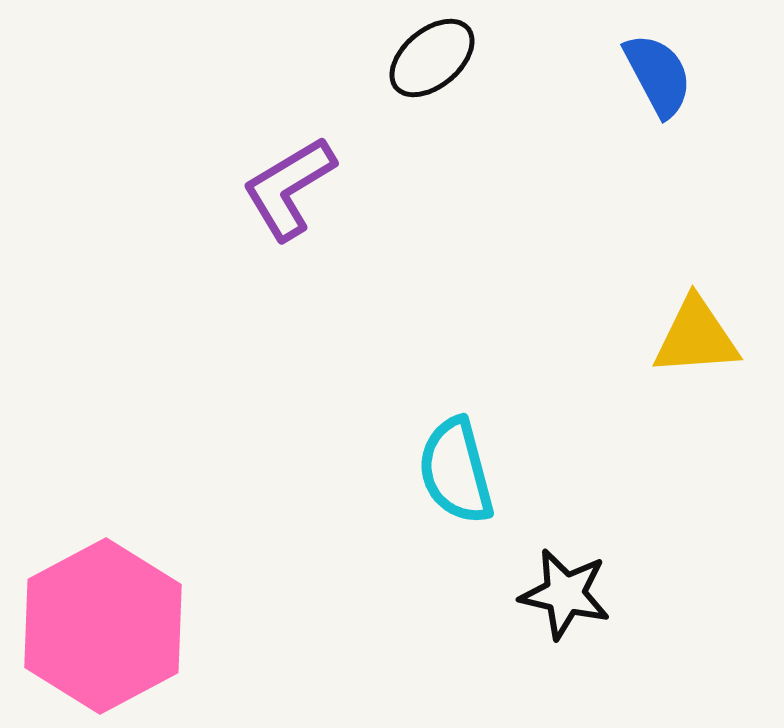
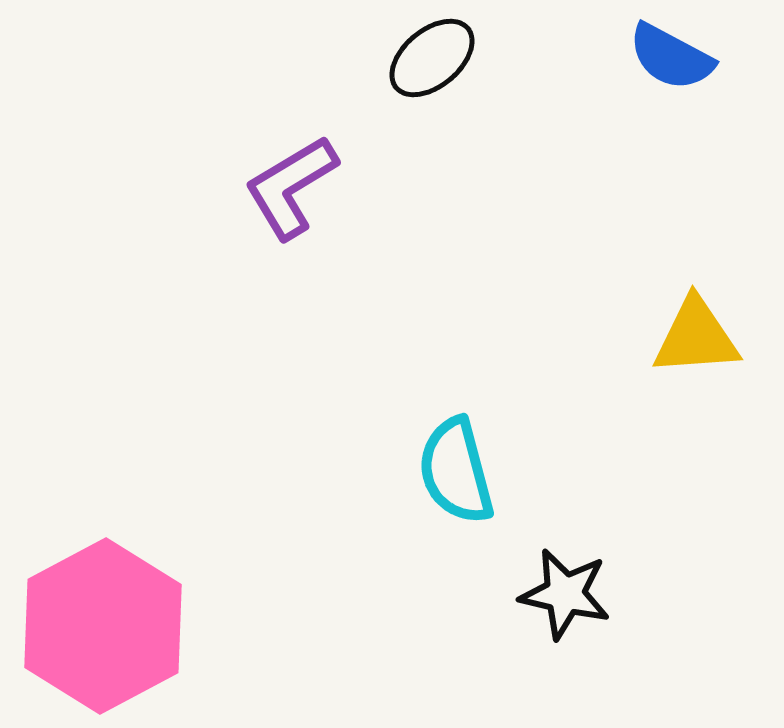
blue semicircle: moved 13 px right, 18 px up; rotated 146 degrees clockwise
purple L-shape: moved 2 px right, 1 px up
